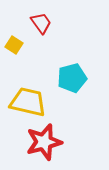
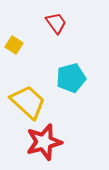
red trapezoid: moved 15 px right
cyan pentagon: moved 1 px left
yellow trapezoid: rotated 30 degrees clockwise
